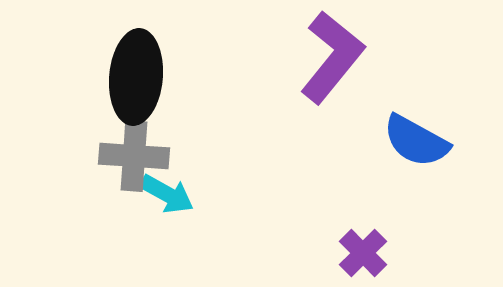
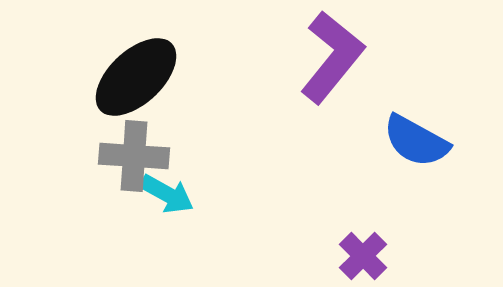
black ellipse: rotated 42 degrees clockwise
purple cross: moved 3 px down
